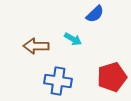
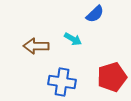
blue cross: moved 4 px right, 1 px down
